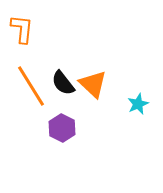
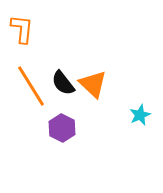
cyan star: moved 2 px right, 11 px down
